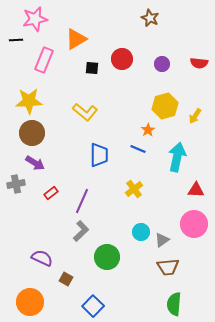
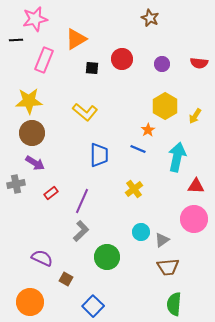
yellow hexagon: rotated 15 degrees counterclockwise
red triangle: moved 4 px up
pink circle: moved 5 px up
